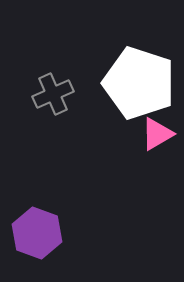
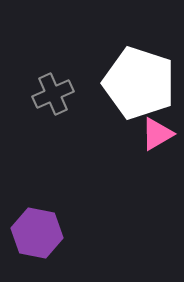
purple hexagon: rotated 9 degrees counterclockwise
